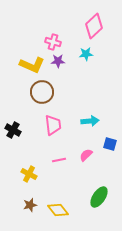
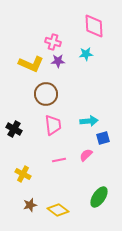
pink diamond: rotated 50 degrees counterclockwise
yellow L-shape: moved 1 px left, 1 px up
brown circle: moved 4 px right, 2 px down
cyan arrow: moved 1 px left
black cross: moved 1 px right, 1 px up
blue square: moved 7 px left, 6 px up; rotated 32 degrees counterclockwise
yellow cross: moved 6 px left
yellow diamond: rotated 15 degrees counterclockwise
